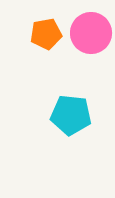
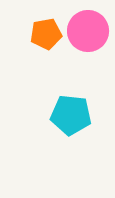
pink circle: moved 3 px left, 2 px up
